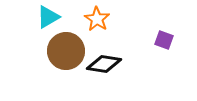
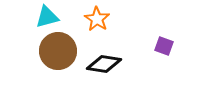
cyan triangle: moved 1 px left; rotated 15 degrees clockwise
purple square: moved 6 px down
brown circle: moved 8 px left
